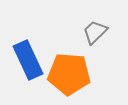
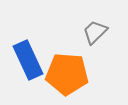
orange pentagon: moved 2 px left
